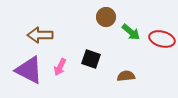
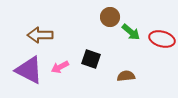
brown circle: moved 4 px right
pink arrow: rotated 36 degrees clockwise
